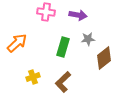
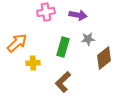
pink cross: rotated 18 degrees counterclockwise
yellow cross: moved 14 px up; rotated 16 degrees clockwise
